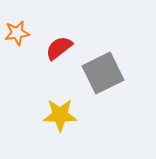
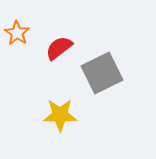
orange star: rotated 30 degrees counterclockwise
gray square: moved 1 px left
